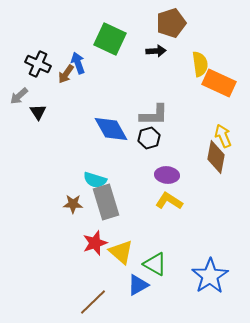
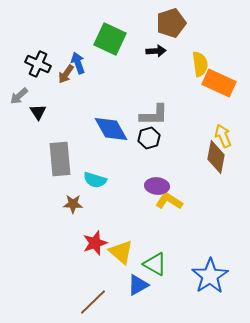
purple ellipse: moved 10 px left, 11 px down
gray rectangle: moved 46 px left, 43 px up; rotated 12 degrees clockwise
